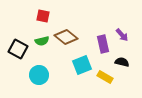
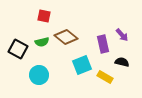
red square: moved 1 px right
green semicircle: moved 1 px down
